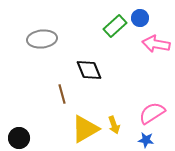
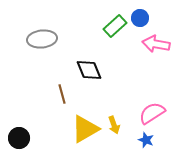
blue star: rotated 14 degrees clockwise
